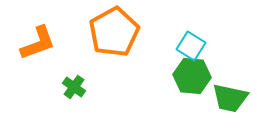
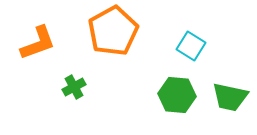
orange pentagon: moved 1 px left, 1 px up
green hexagon: moved 15 px left, 19 px down
green cross: rotated 25 degrees clockwise
green trapezoid: moved 1 px up
